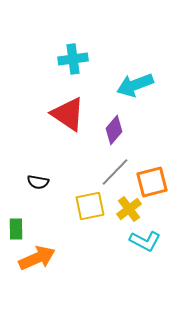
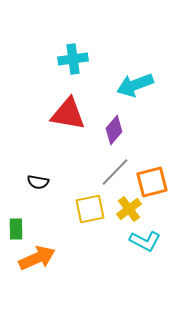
red triangle: rotated 24 degrees counterclockwise
yellow square: moved 3 px down
